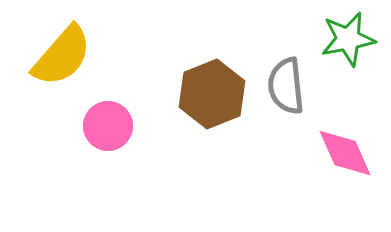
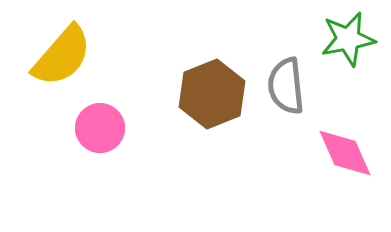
pink circle: moved 8 px left, 2 px down
